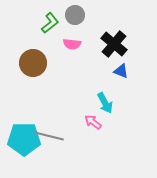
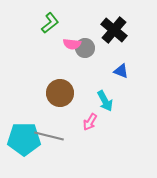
gray circle: moved 10 px right, 33 px down
black cross: moved 14 px up
brown circle: moved 27 px right, 30 px down
cyan arrow: moved 2 px up
pink arrow: moved 3 px left; rotated 96 degrees counterclockwise
